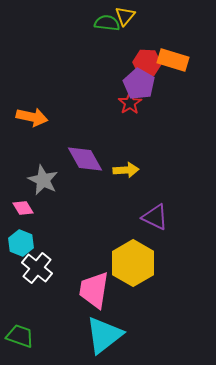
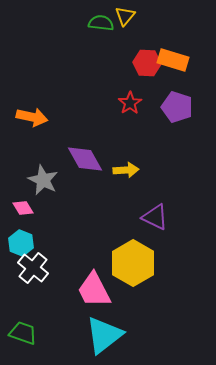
green semicircle: moved 6 px left
purple pentagon: moved 38 px right, 23 px down; rotated 12 degrees counterclockwise
white cross: moved 4 px left
pink trapezoid: rotated 36 degrees counterclockwise
green trapezoid: moved 3 px right, 3 px up
